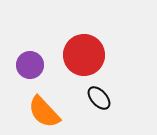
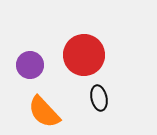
black ellipse: rotated 30 degrees clockwise
